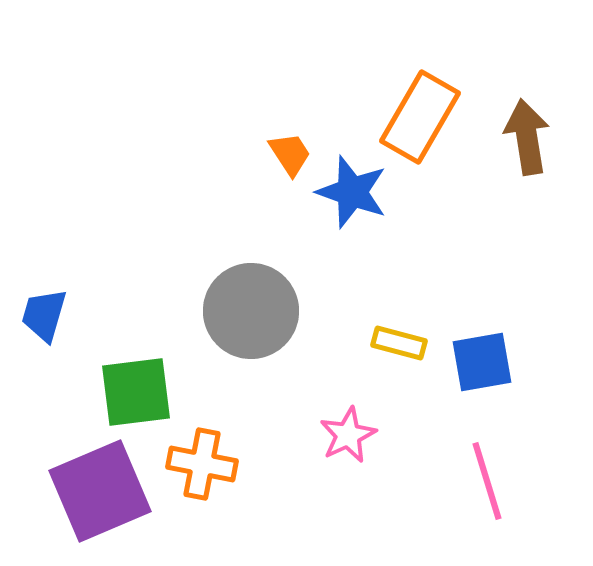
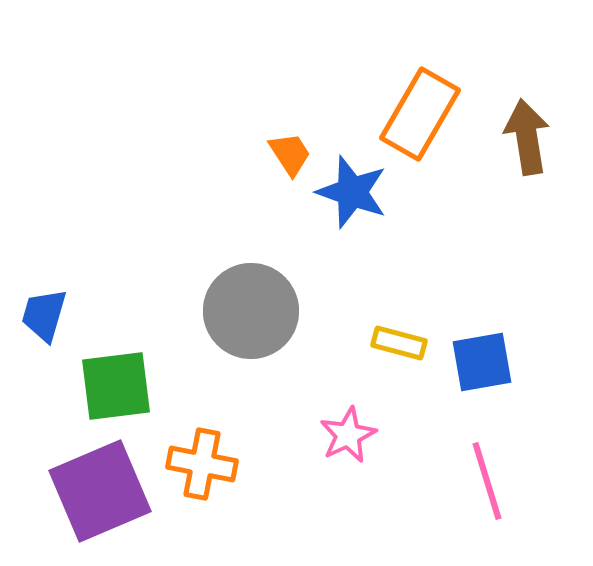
orange rectangle: moved 3 px up
green square: moved 20 px left, 6 px up
